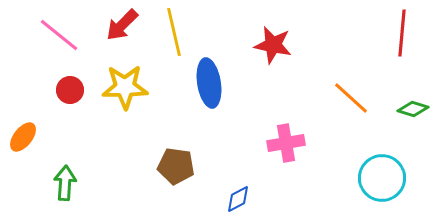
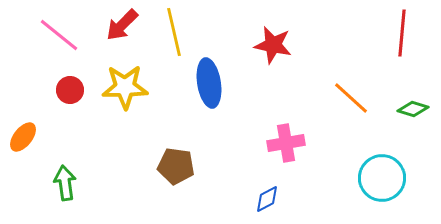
green arrow: rotated 12 degrees counterclockwise
blue diamond: moved 29 px right
